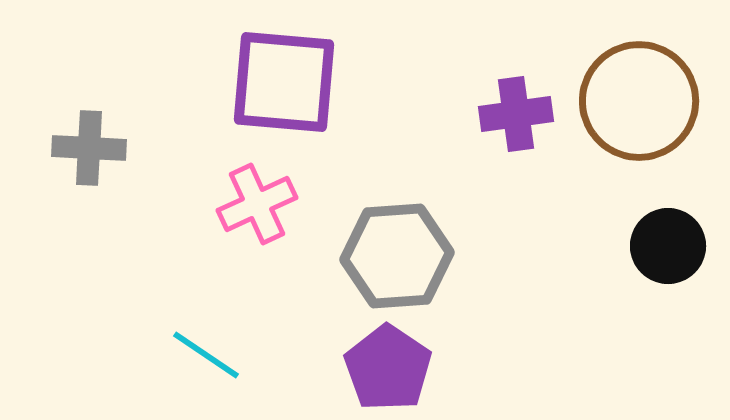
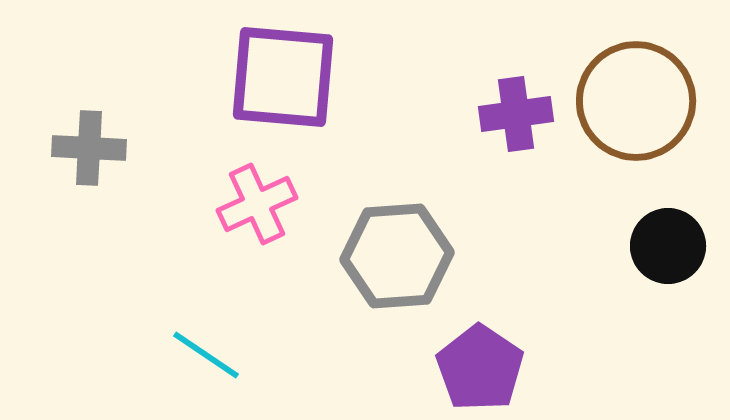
purple square: moved 1 px left, 5 px up
brown circle: moved 3 px left
purple pentagon: moved 92 px right
